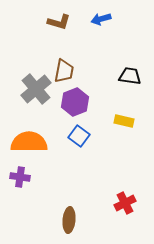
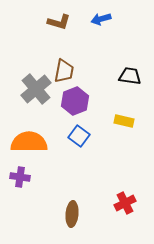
purple hexagon: moved 1 px up
brown ellipse: moved 3 px right, 6 px up
